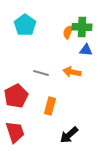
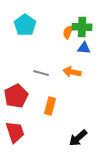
blue triangle: moved 2 px left, 2 px up
black arrow: moved 9 px right, 3 px down
